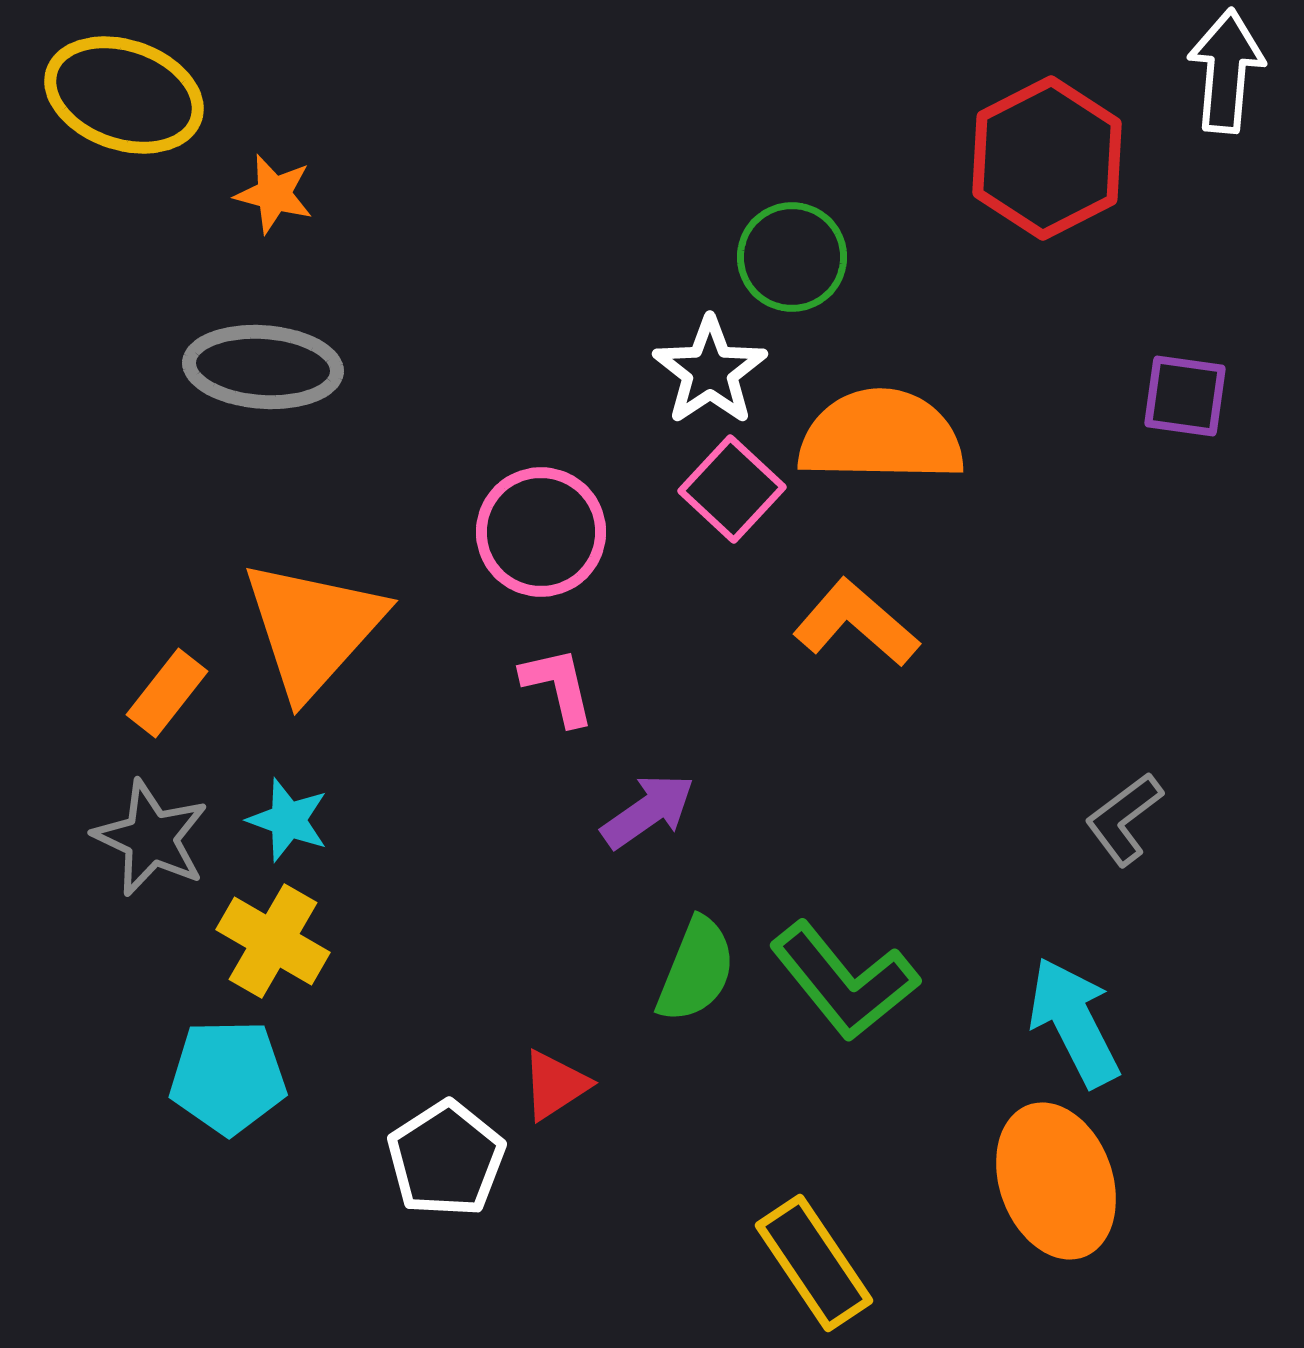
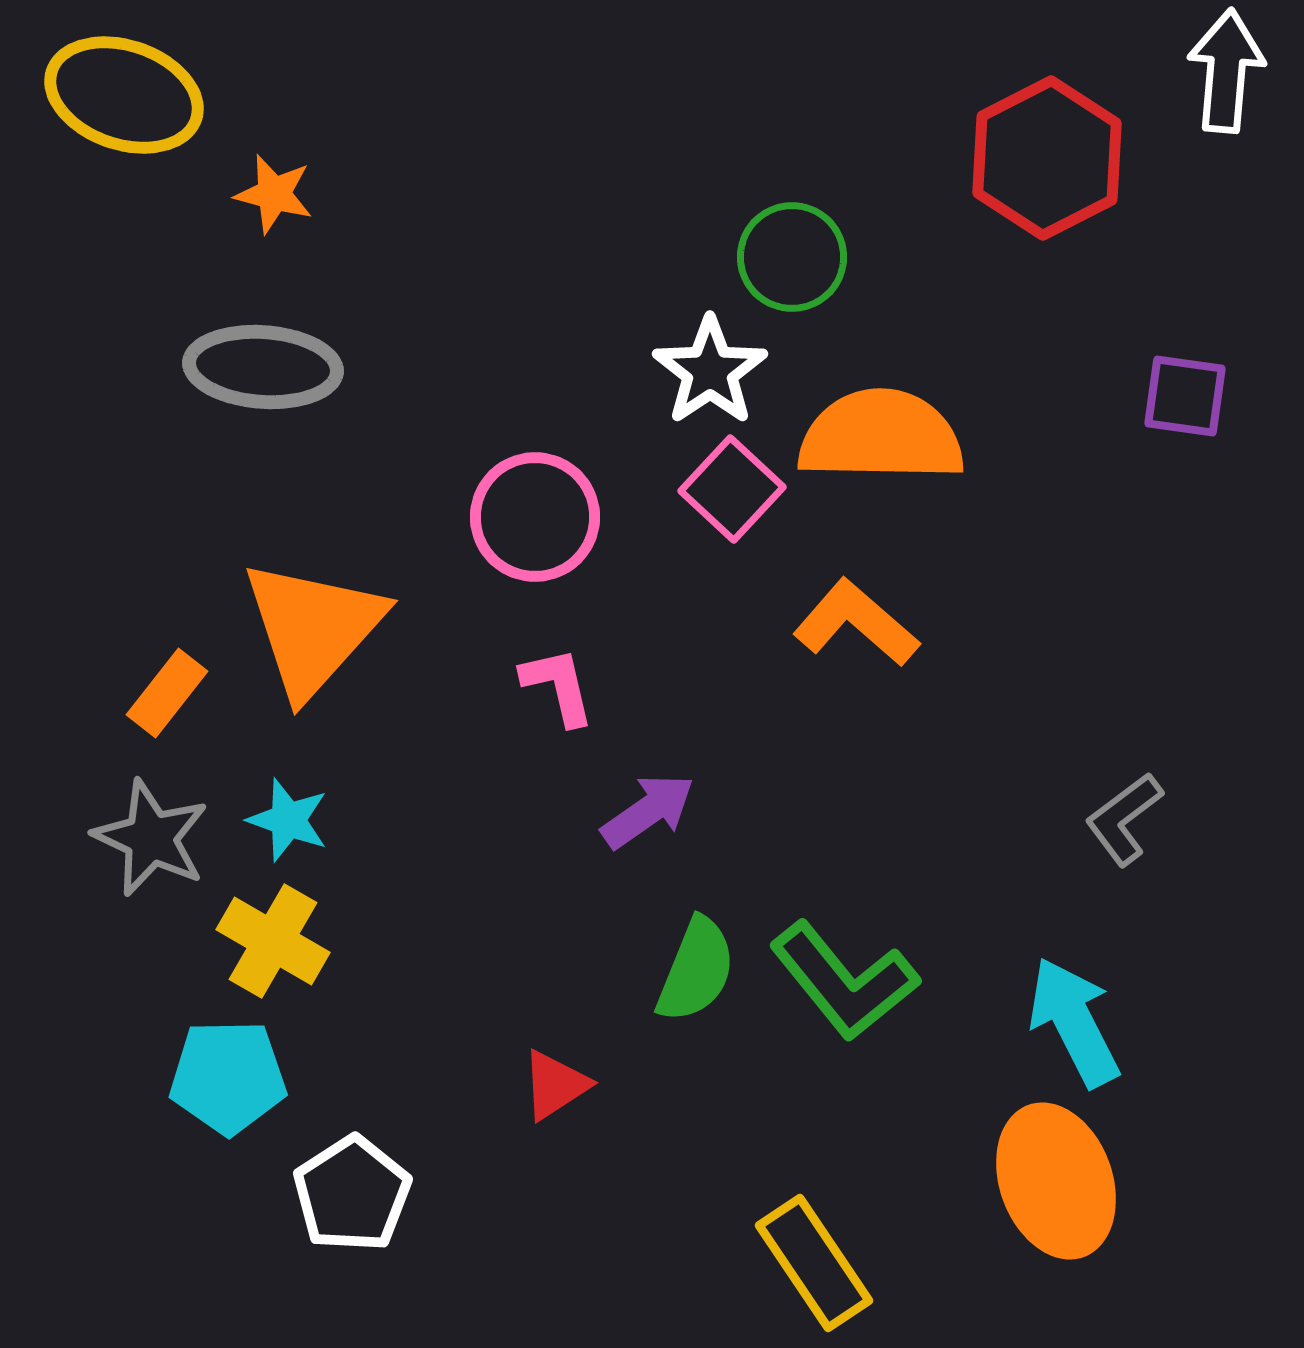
pink circle: moved 6 px left, 15 px up
white pentagon: moved 94 px left, 35 px down
